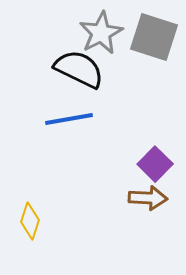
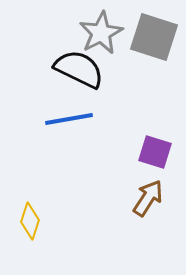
purple square: moved 12 px up; rotated 28 degrees counterclockwise
brown arrow: rotated 60 degrees counterclockwise
